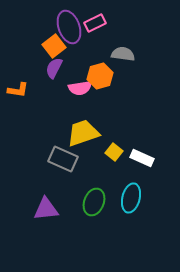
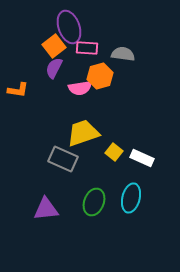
pink rectangle: moved 8 px left, 25 px down; rotated 30 degrees clockwise
